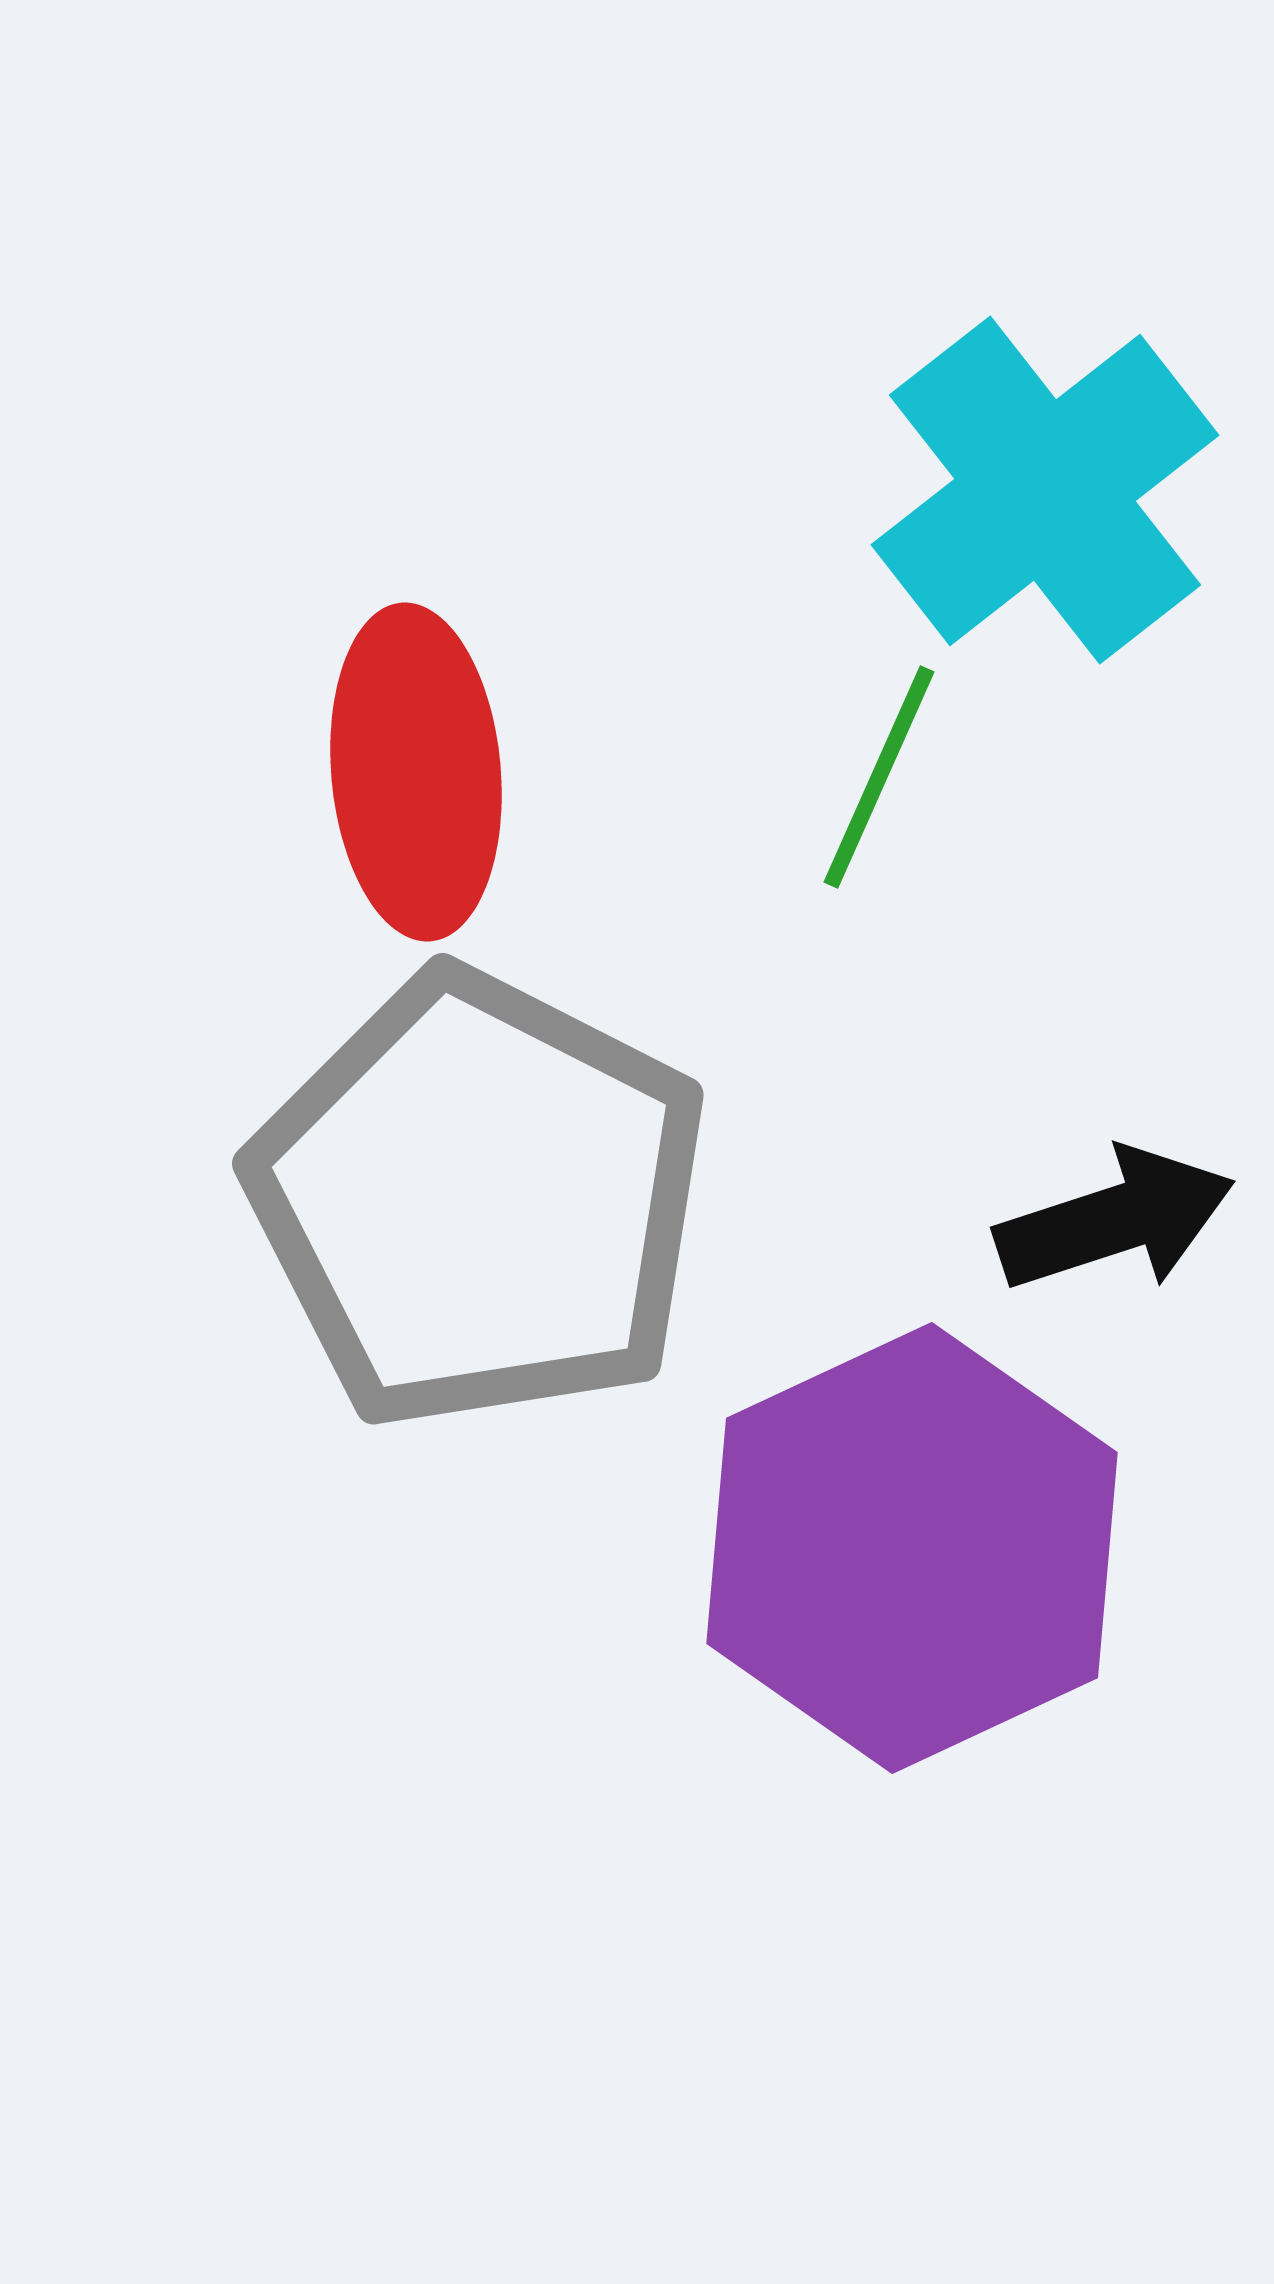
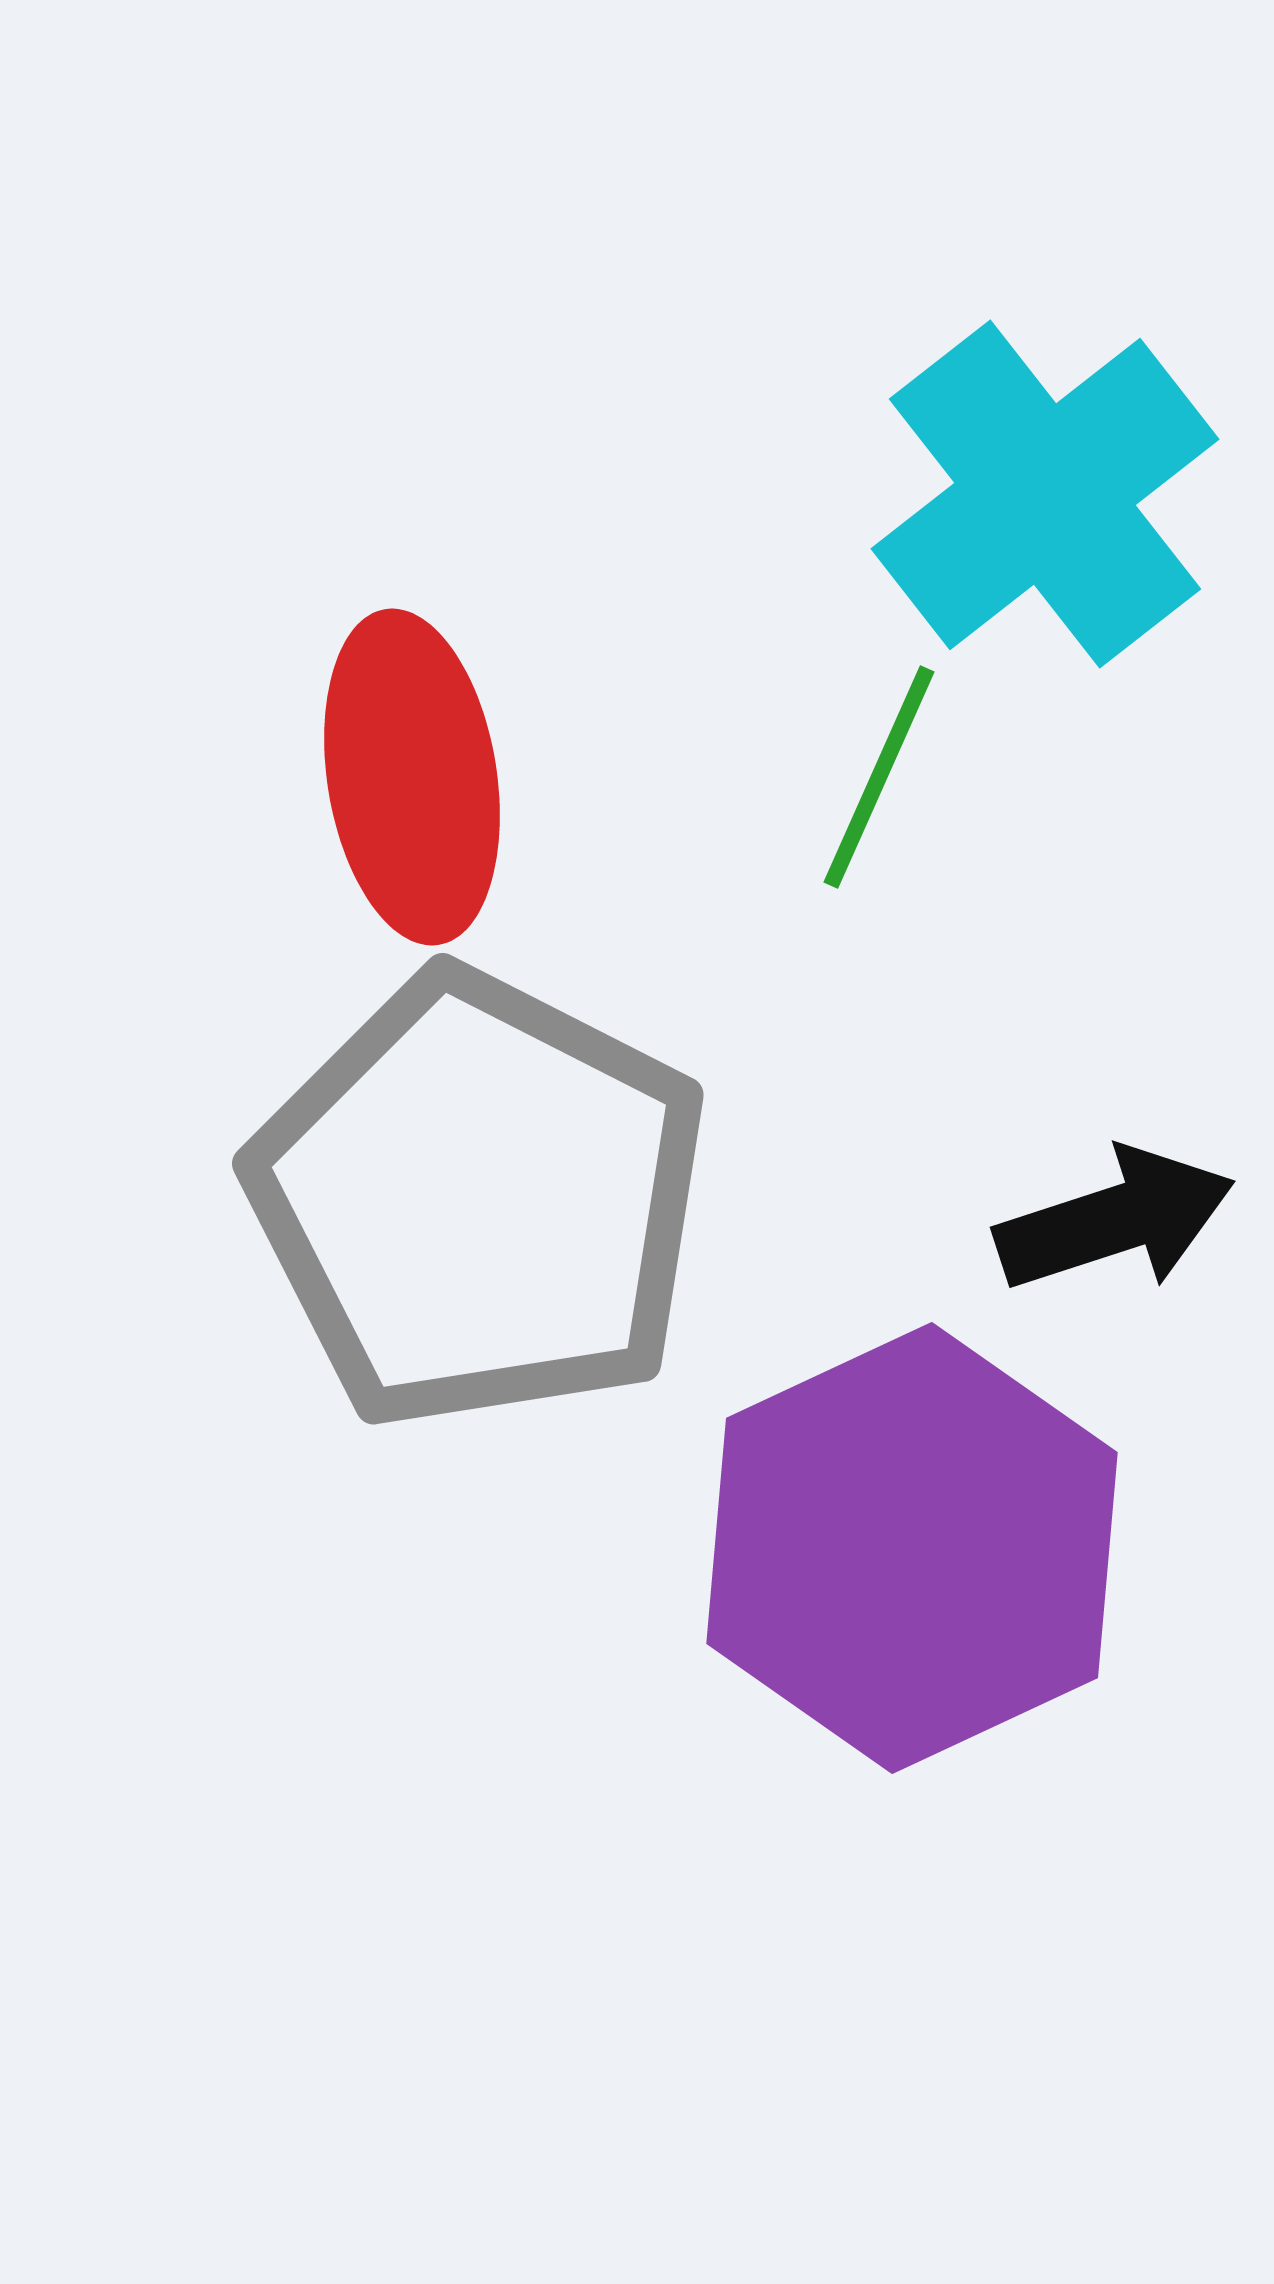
cyan cross: moved 4 px down
red ellipse: moved 4 px left, 5 px down; rotated 4 degrees counterclockwise
